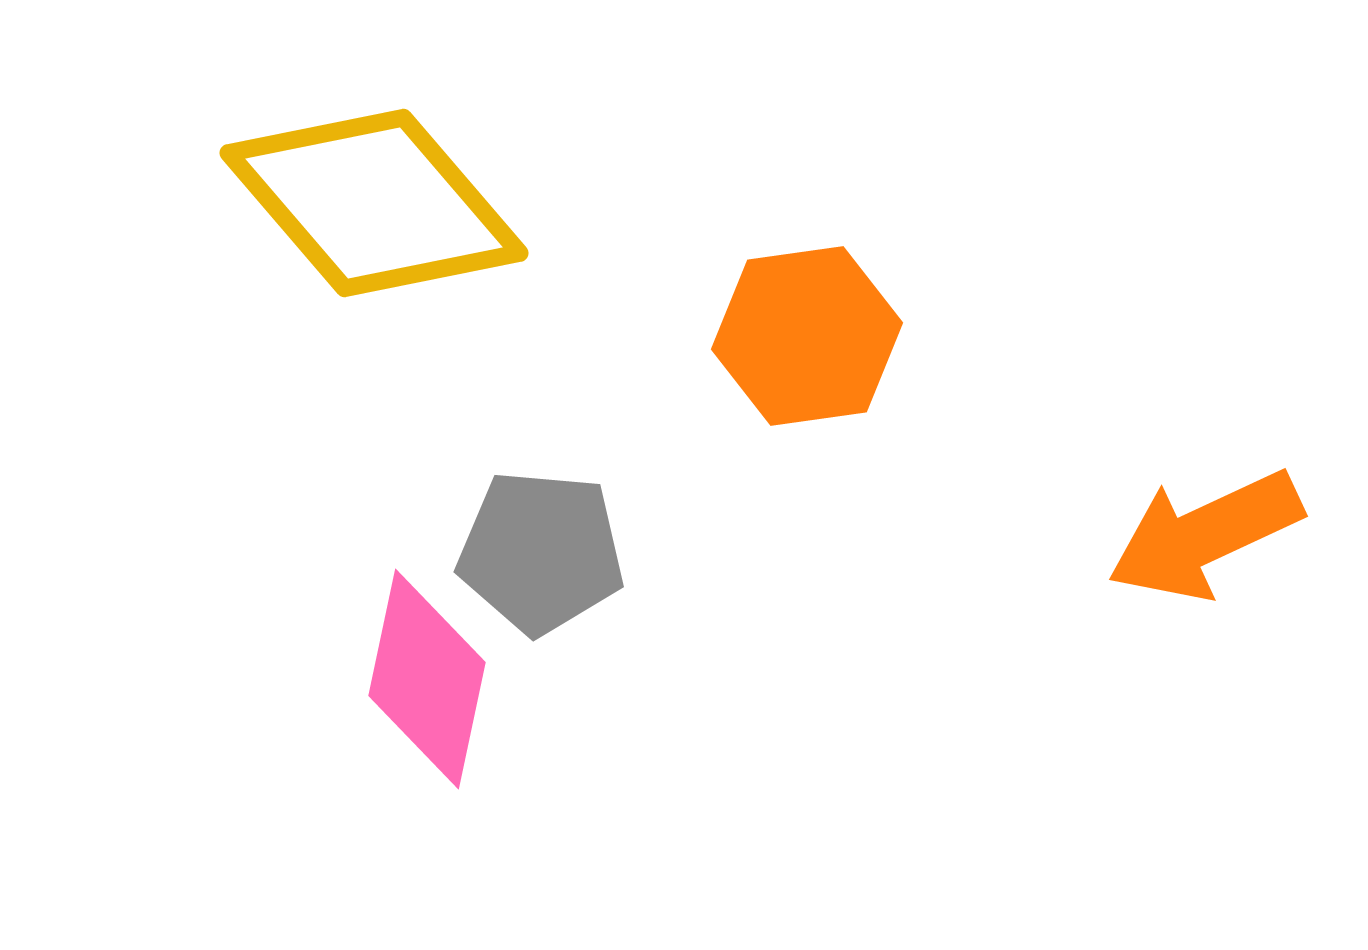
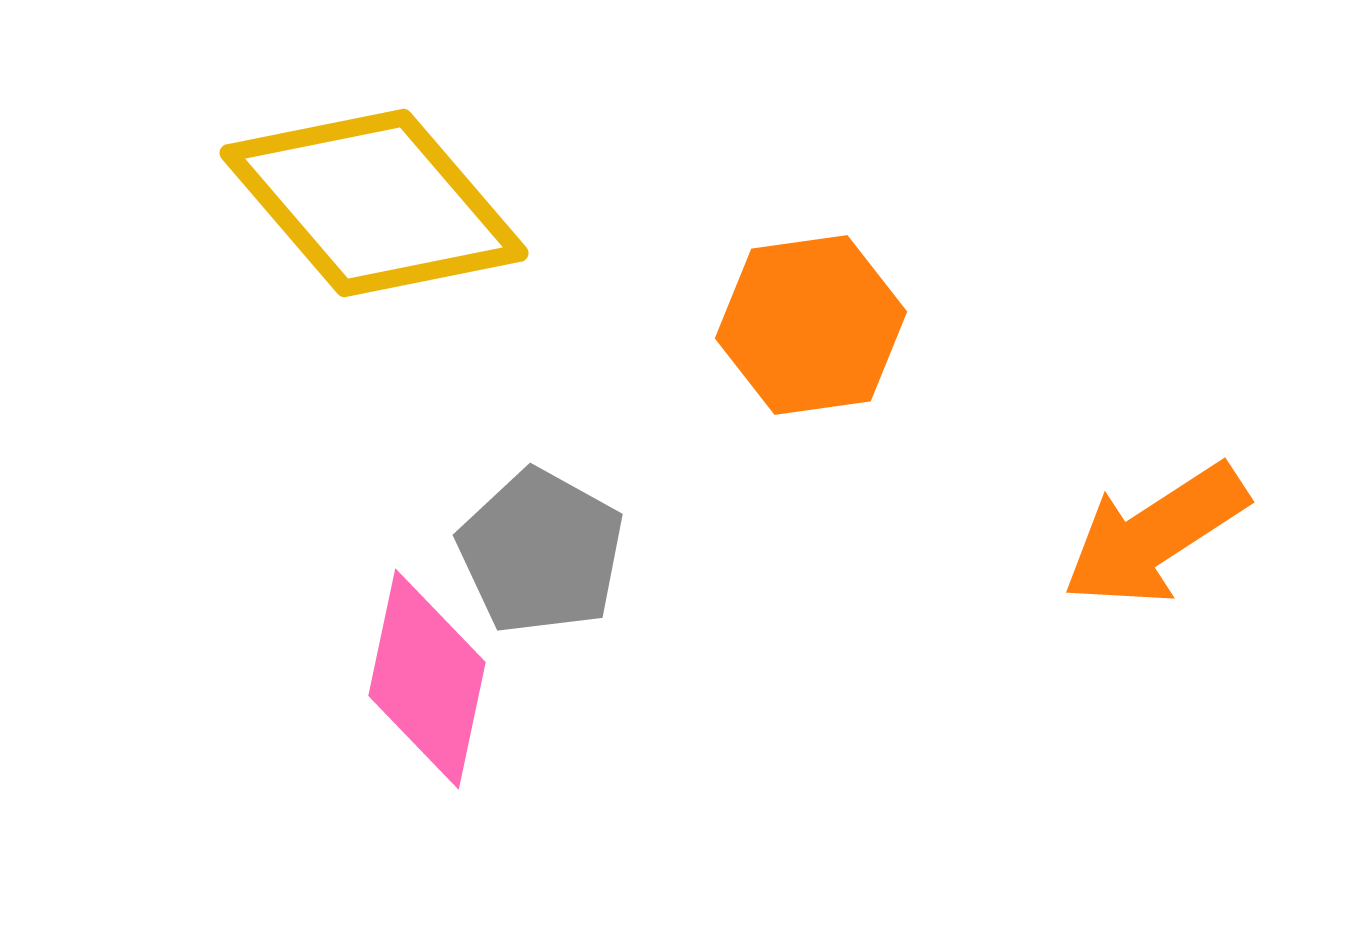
orange hexagon: moved 4 px right, 11 px up
orange arrow: moved 50 px left; rotated 8 degrees counterclockwise
gray pentagon: rotated 24 degrees clockwise
